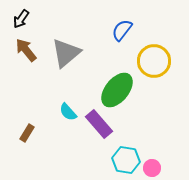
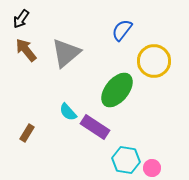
purple rectangle: moved 4 px left, 3 px down; rotated 16 degrees counterclockwise
